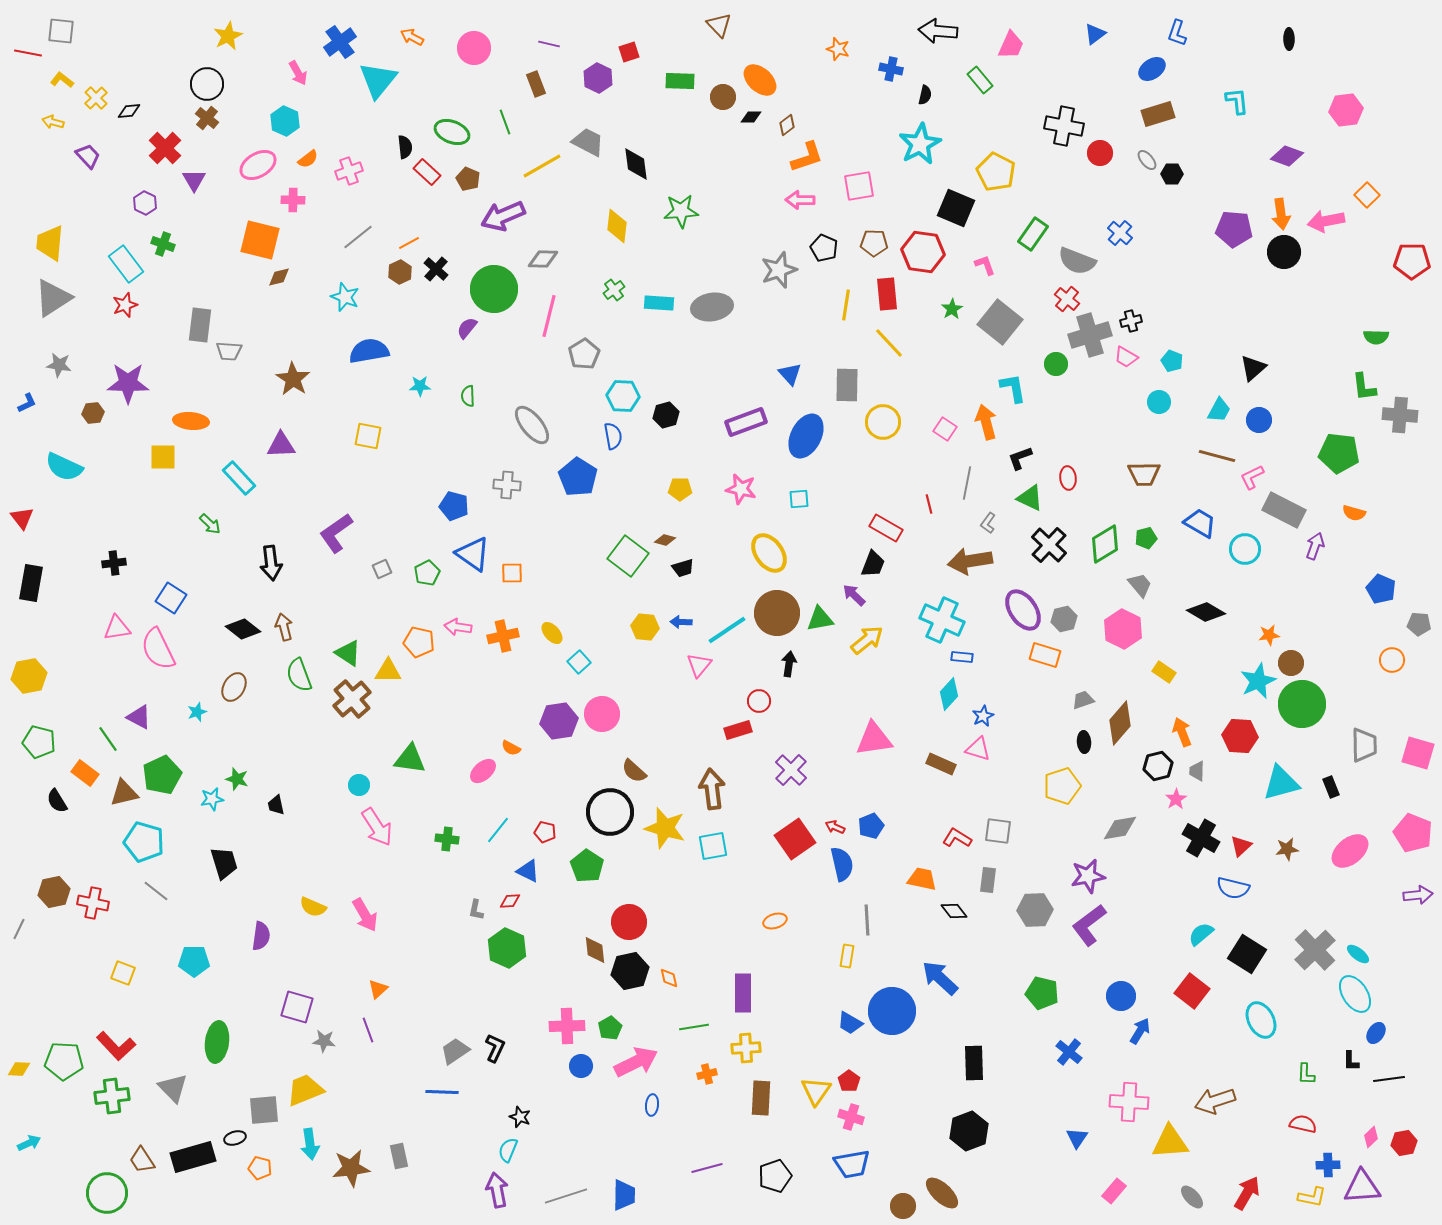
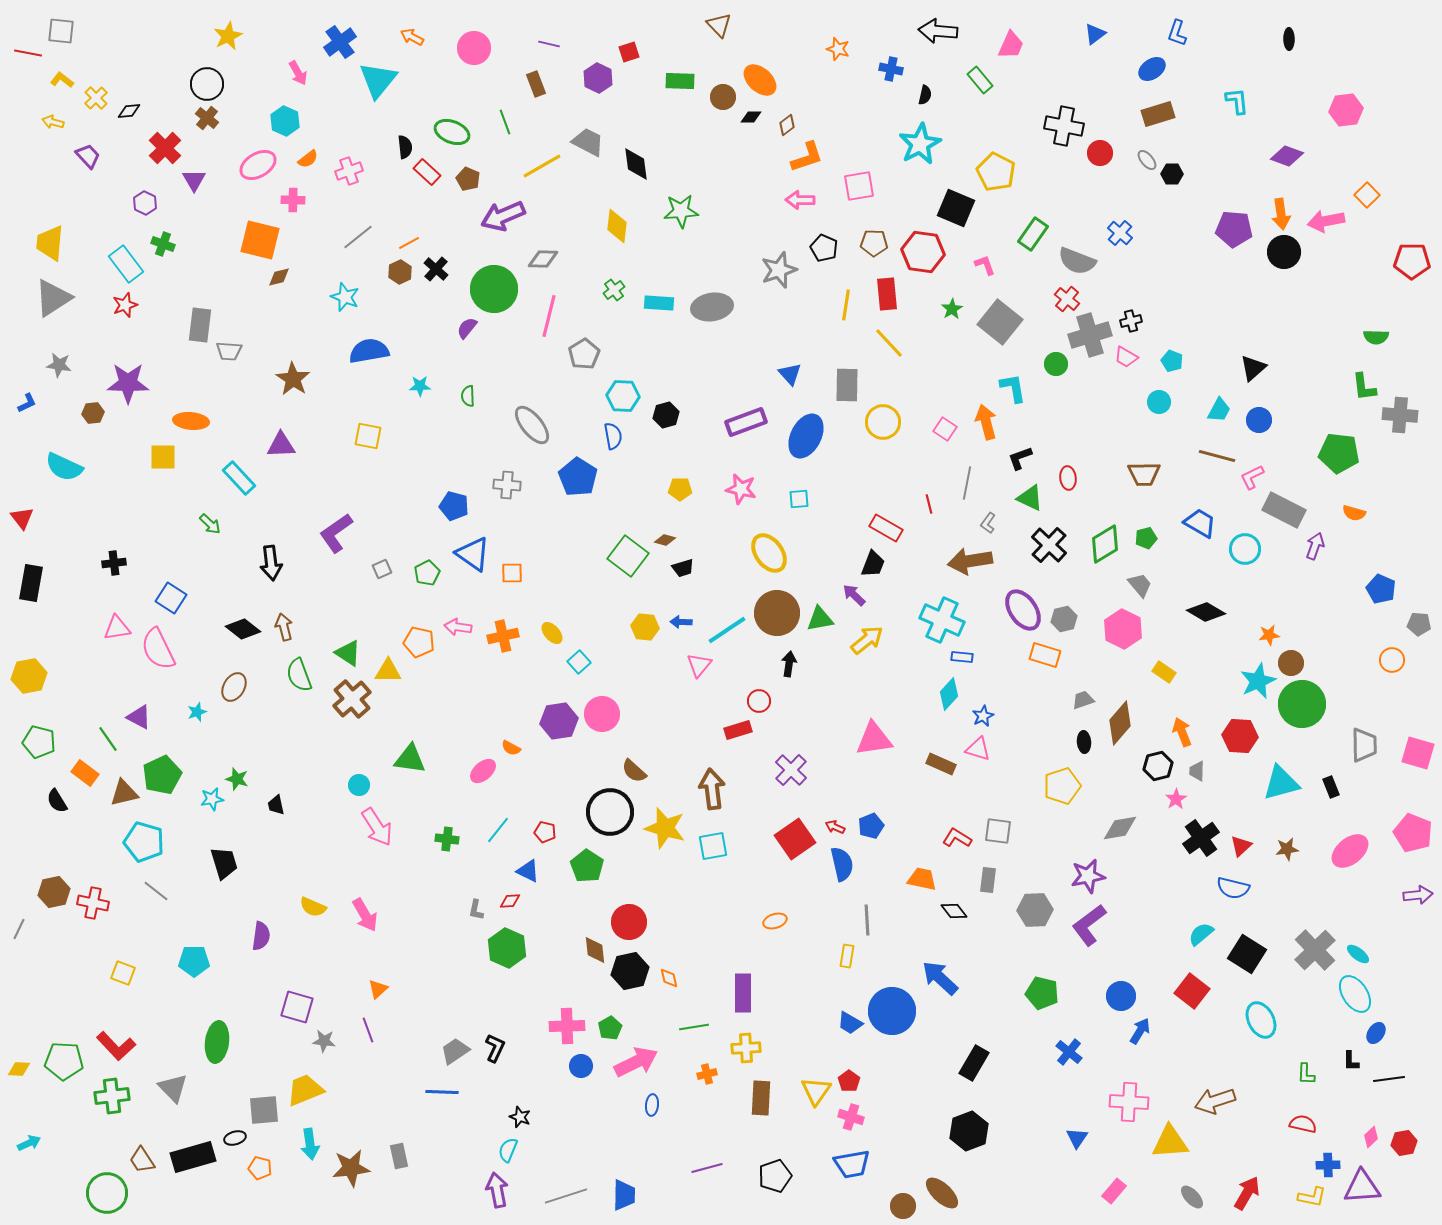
black cross at (1201, 838): rotated 24 degrees clockwise
black rectangle at (974, 1063): rotated 32 degrees clockwise
